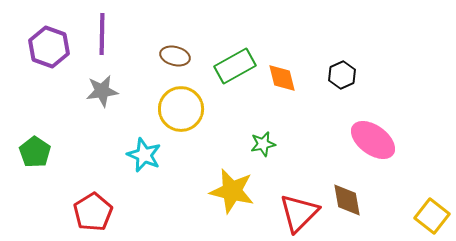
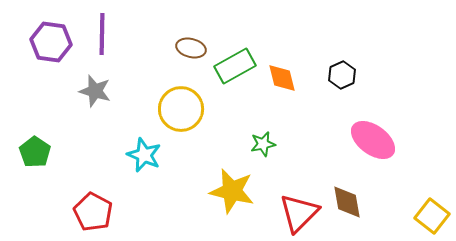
purple hexagon: moved 2 px right, 5 px up; rotated 12 degrees counterclockwise
brown ellipse: moved 16 px right, 8 px up
gray star: moved 7 px left; rotated 24 degrees clockwise
brown diamond: moved 2 px down
red pentagon: rotated 12 degrees counterclockwise
